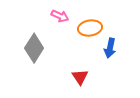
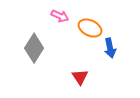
orange ellipse: rotated 35 degrees clockwise
blue arrow: rotated 24 degrees counterclockwise
